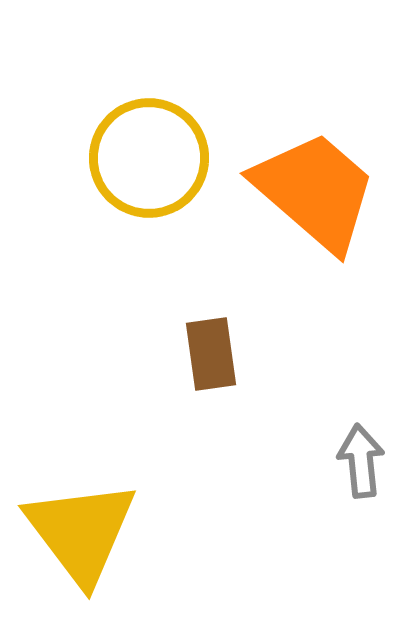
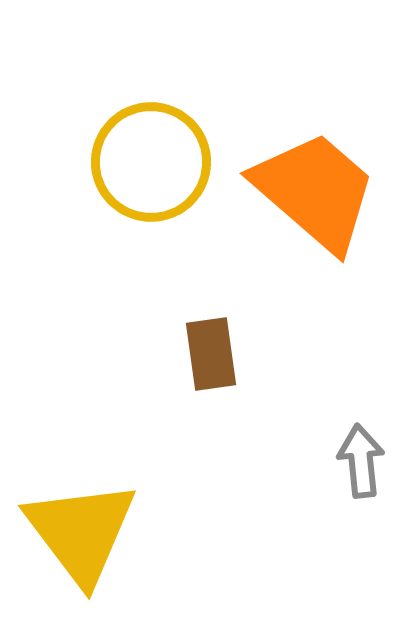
yellow circle: moved 2 px right, 4 px down
